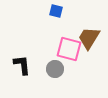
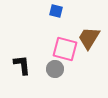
pink square: moved 4 px left
